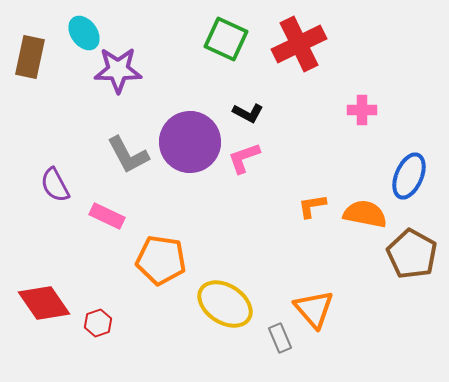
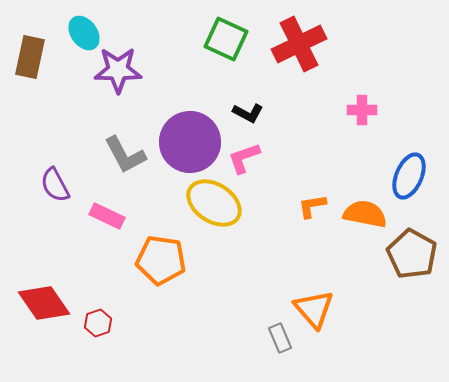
gray L-shape: moved 3 px left
yellow ellipse: moved 11 px left, 101 px up
